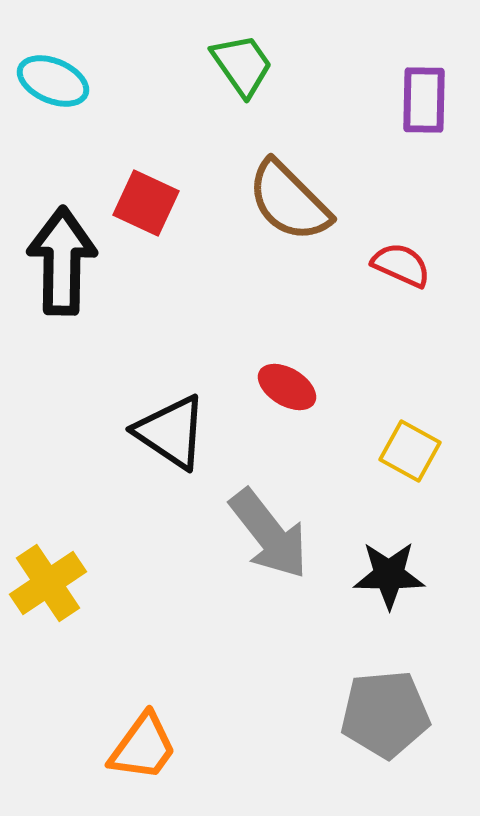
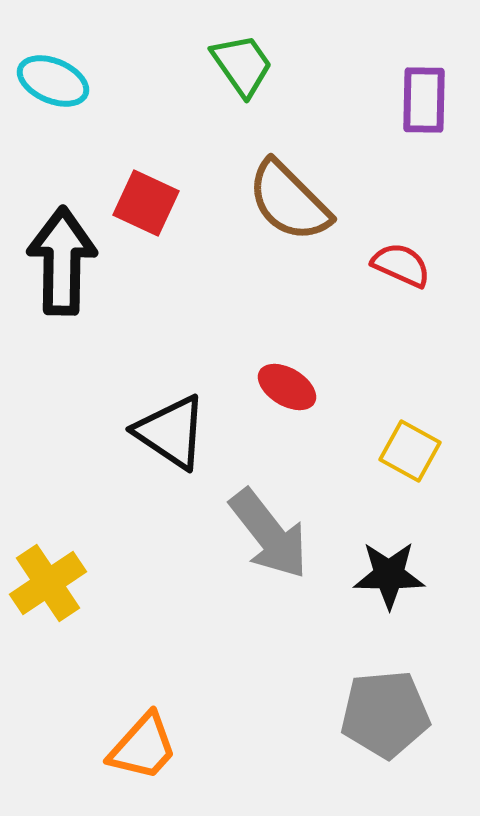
orange trapezoid: rotated 6 degrees clockwise
